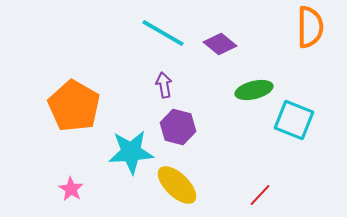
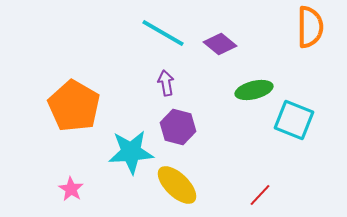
purple arrow: moved 2 px right, 2 px up
